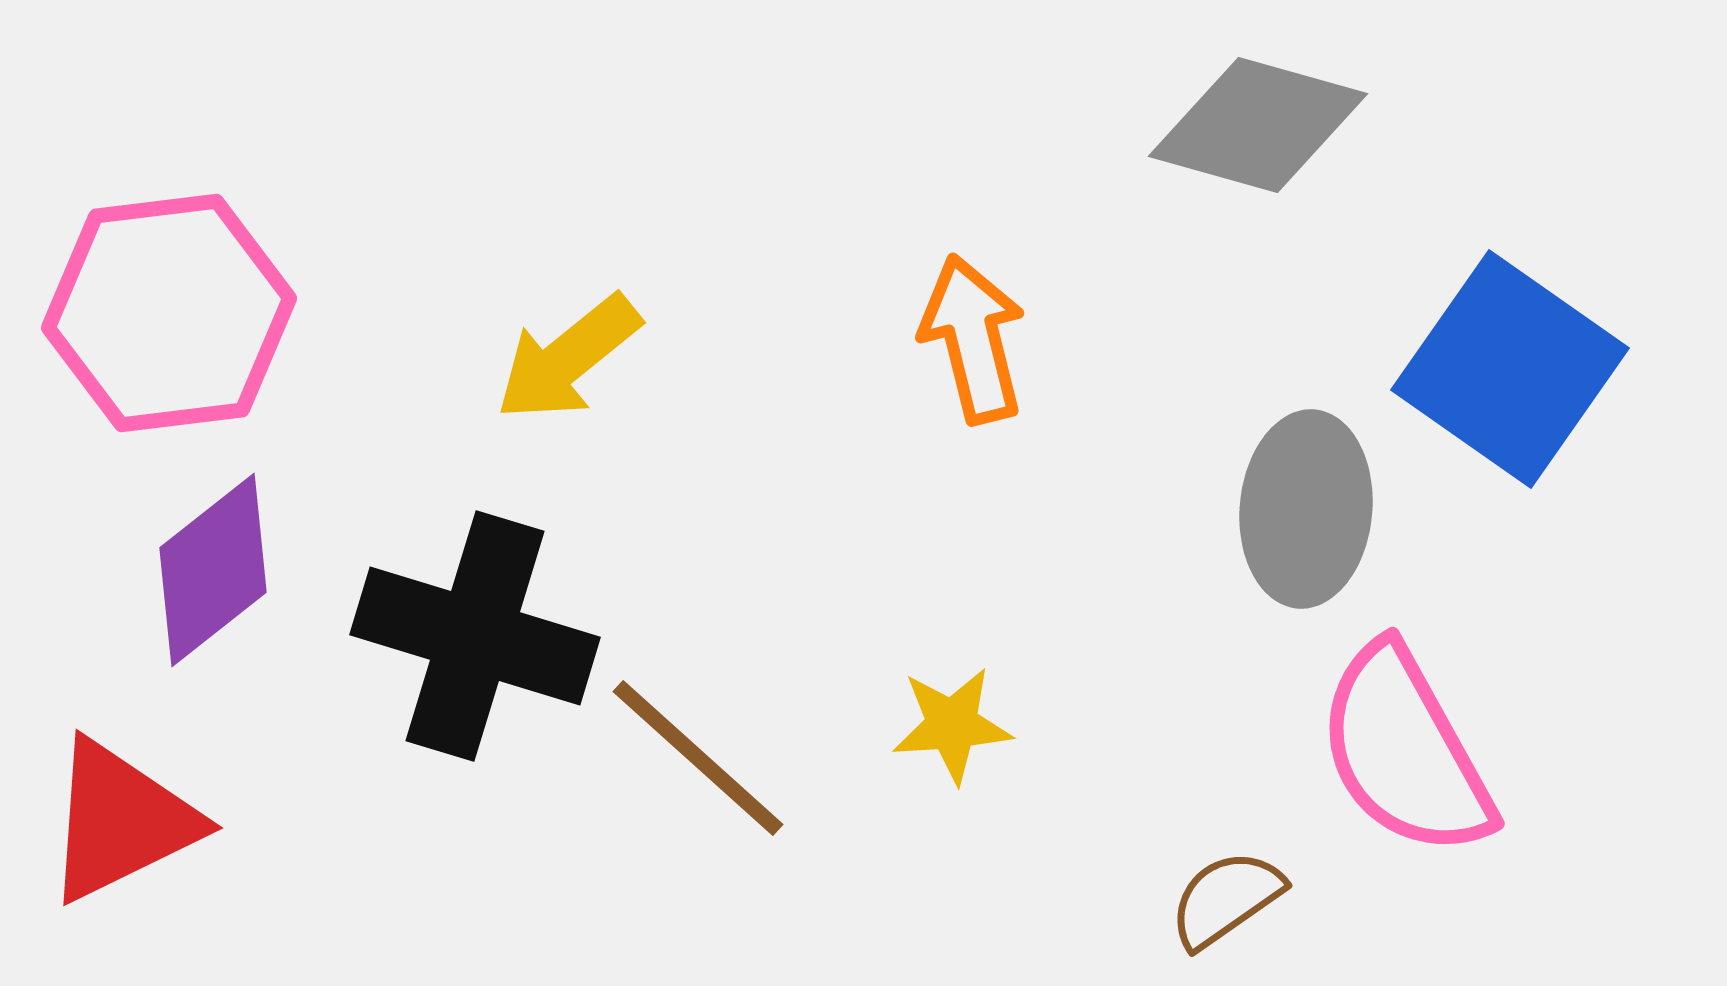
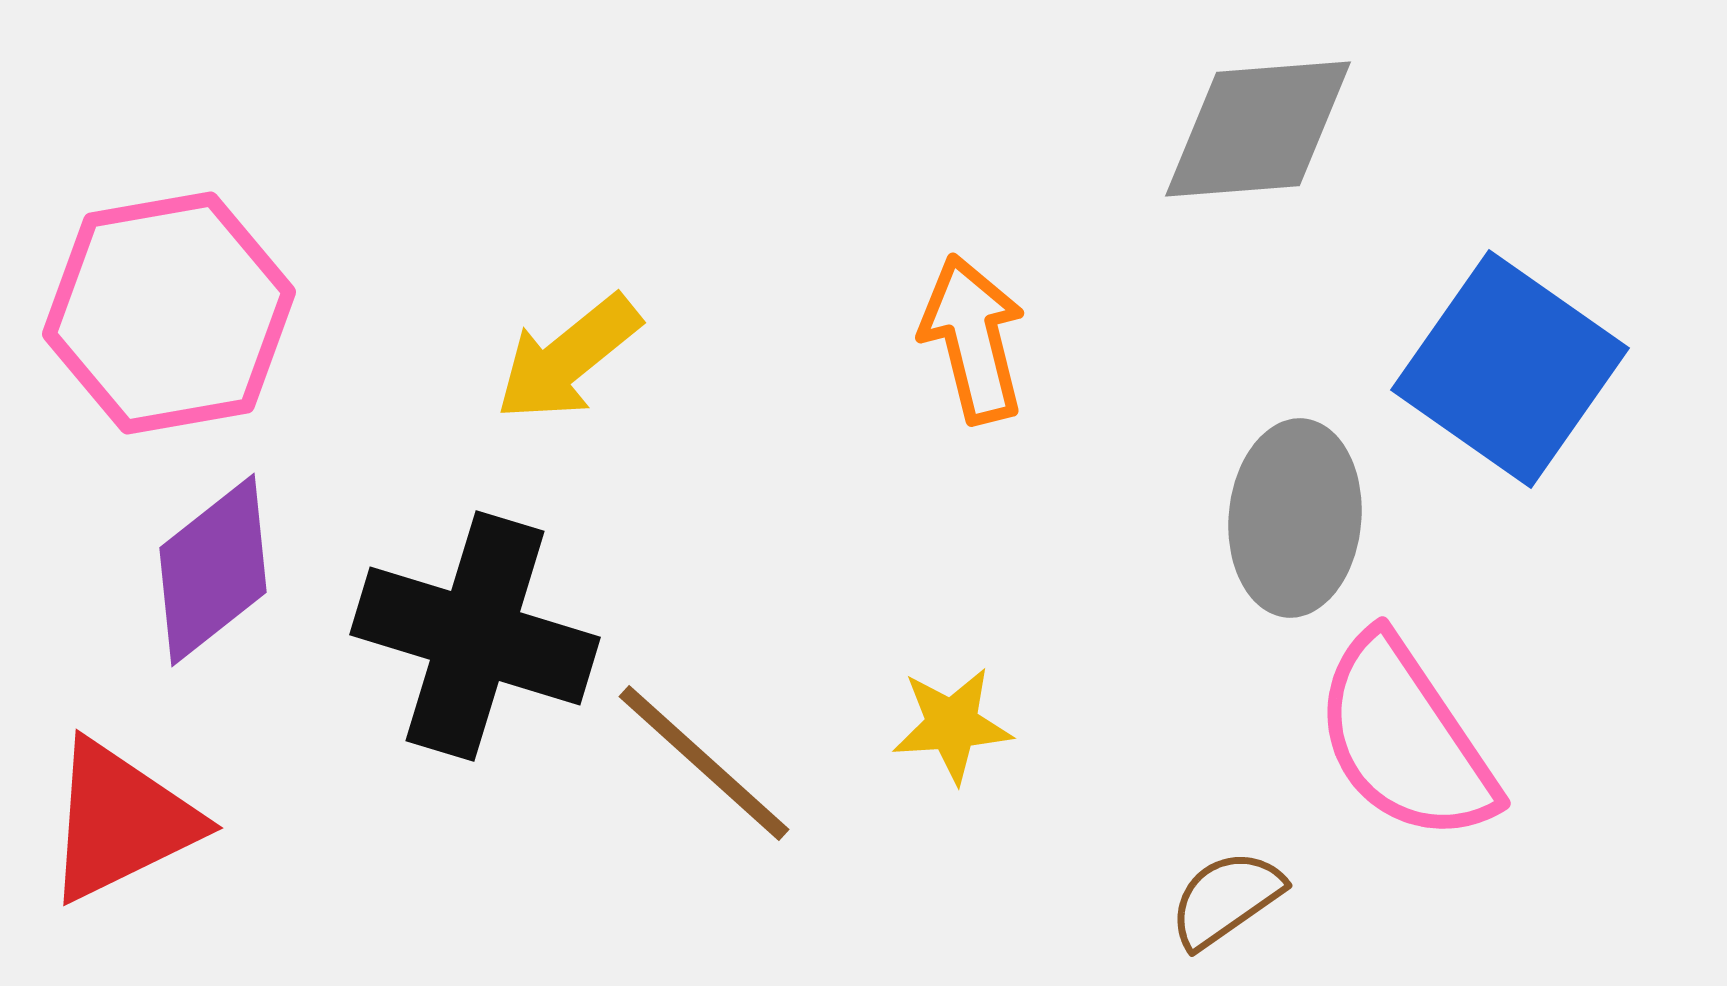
gray diamond: moved 4 px down; rotated 20 degrees counterclockwise
pink hexagon: rotated 3 degrees counterclockwise
gray ellipse: moved 11 px left, 9 px down
pink semicircle: moved 12 px up; rotated 5 degrees counterclockwise
brown line: moved 6 px right, 5 px down
